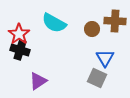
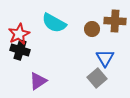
red star: rotated 10 degrees clockwise
gray square: rotated 24 degrees clockwise
